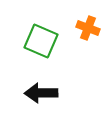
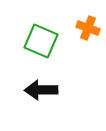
black arrow: moved 3 px up
